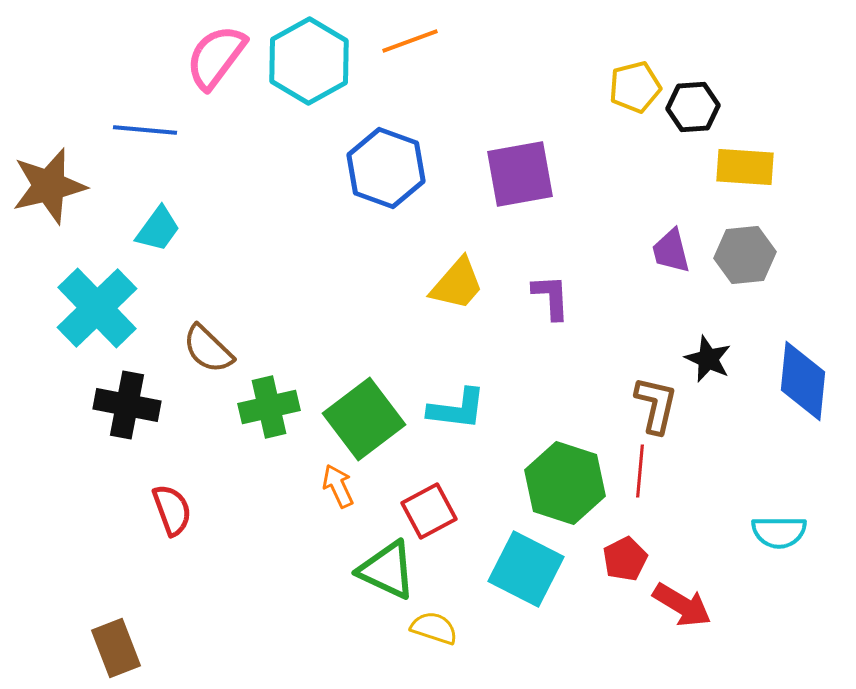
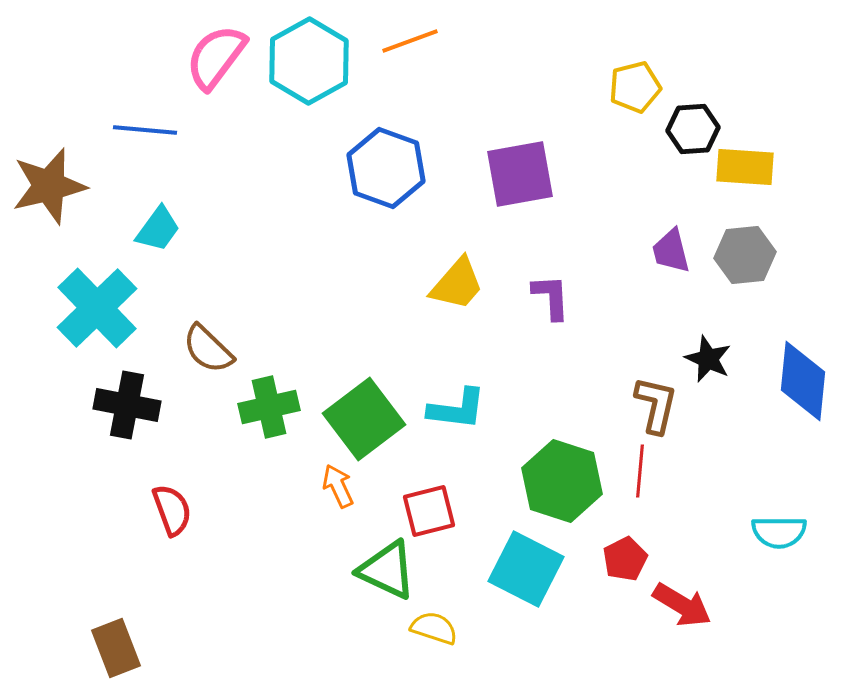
black hexagon: moved 22 px down
green hexagon: moved 3 px left, 2 px up
red square: rotated 14 degrees clockwise
